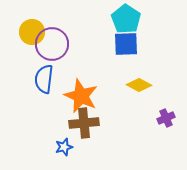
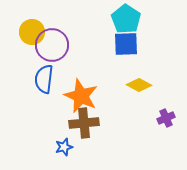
purple circle: moved 1 px down
